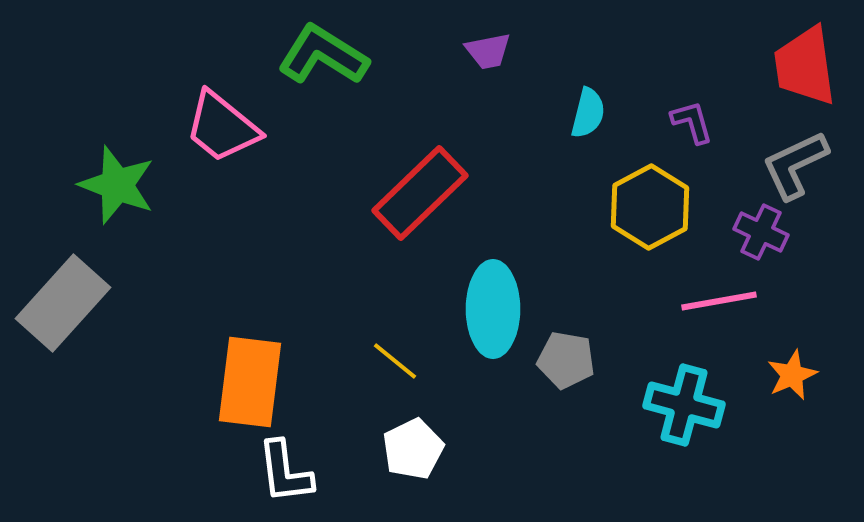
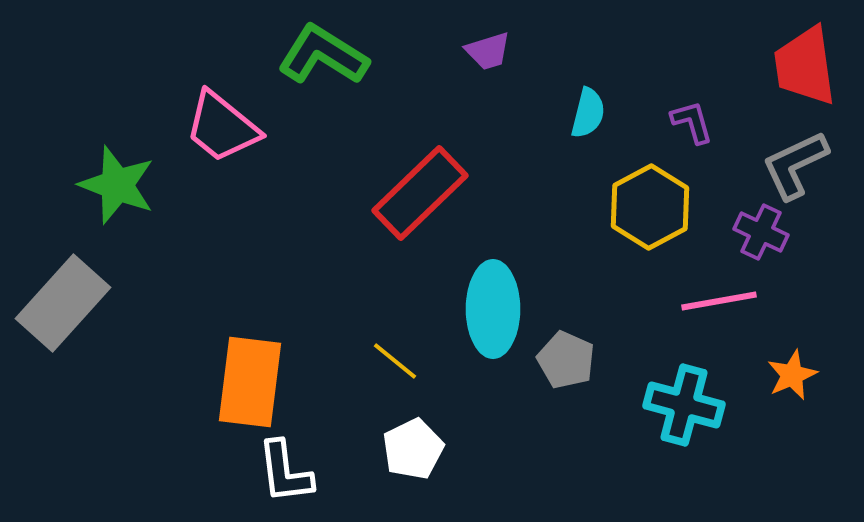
purple trapezoid: rotated 6 degrees counterclockwise
gray pentagon: rotated 14 degrees clockwise
